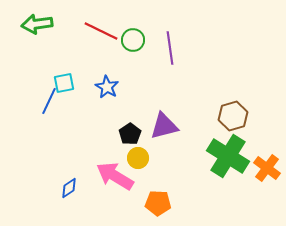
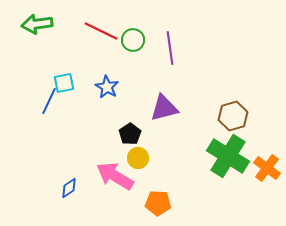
purple triangle: moved 18 px up
